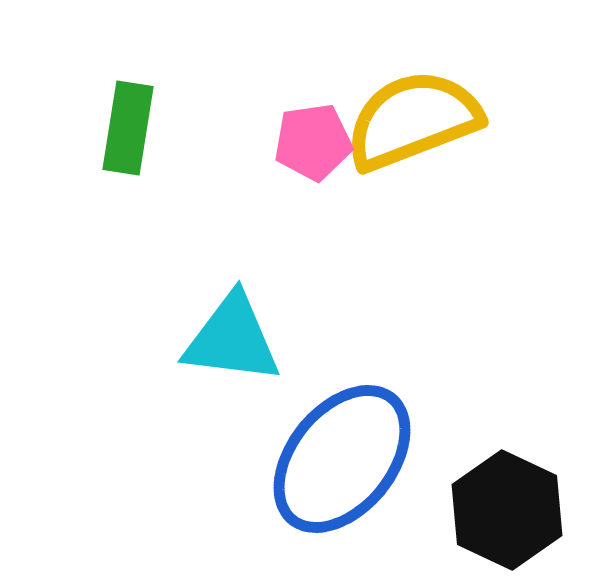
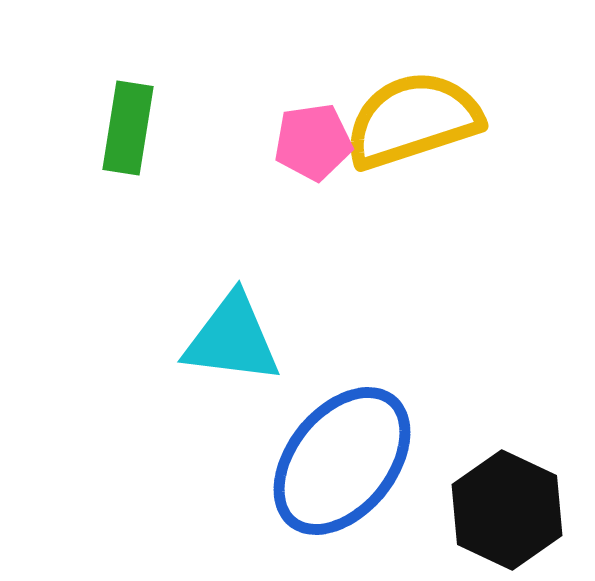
yellow semicircle: rotated 3 degrees clockwise
blue ellipse: moved 2 px down
